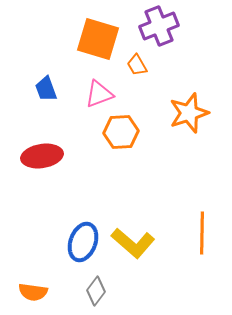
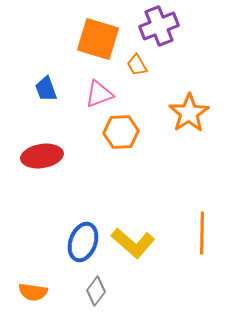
orange star: rotated 15 degrees counterclockwise
